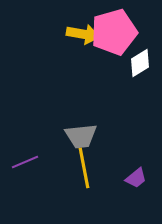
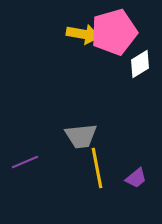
white diamond: moved 1 px down
yellow line: moved 13 px right
